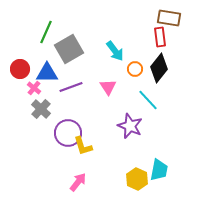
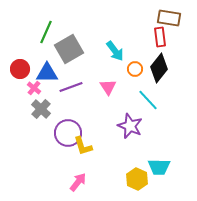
cyan trapezoid: moved 3 px up; rotated 80 degrees clockwise
